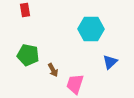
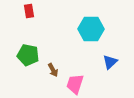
red rectangle: moved 4 px right, 1 px down
